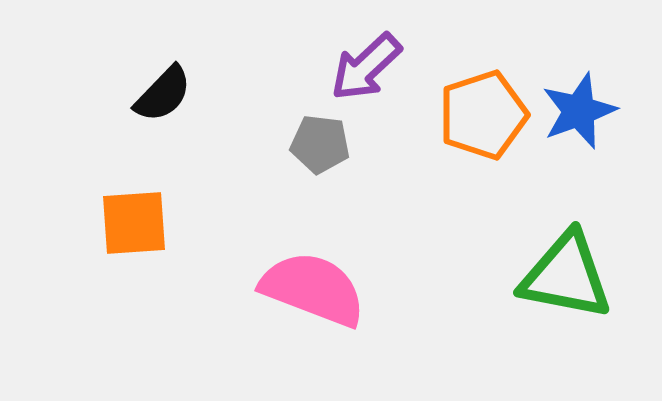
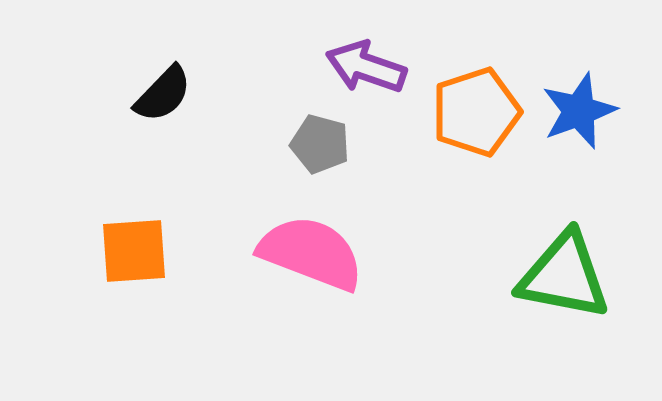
purple arrow: rotated 62 degrees clockwise
orange pentagon: moved 7 px left, 3 px up
gray pentagon: rotated 8 degrees clockwise
orange square: moved 28 px down
green triangle: moved 2 px left
pink semicircle: moved 2 px left, 36 px up
